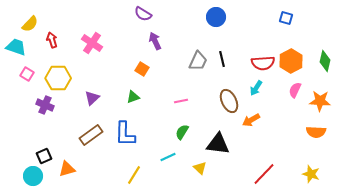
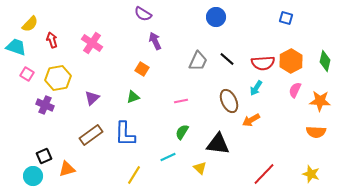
black line: moved 5 px right; rotated 35 degrees counterclockwise
yellow hexagon: rotated 10 degrees counterclockwise
